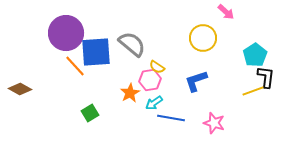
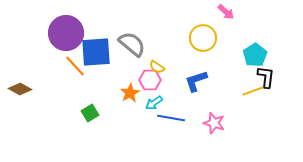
pink hexagon: rotated 10 degrees clockwise
